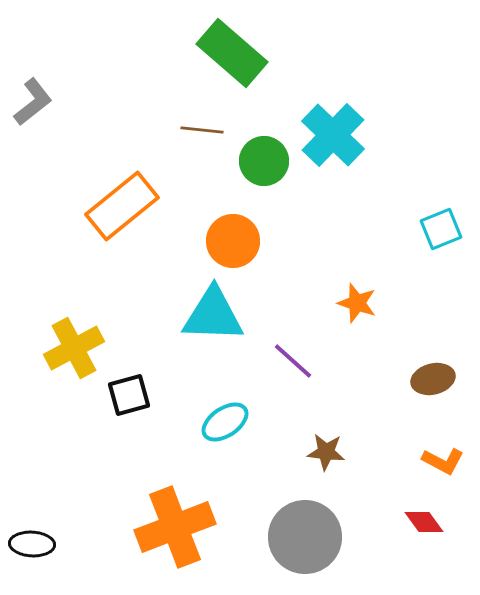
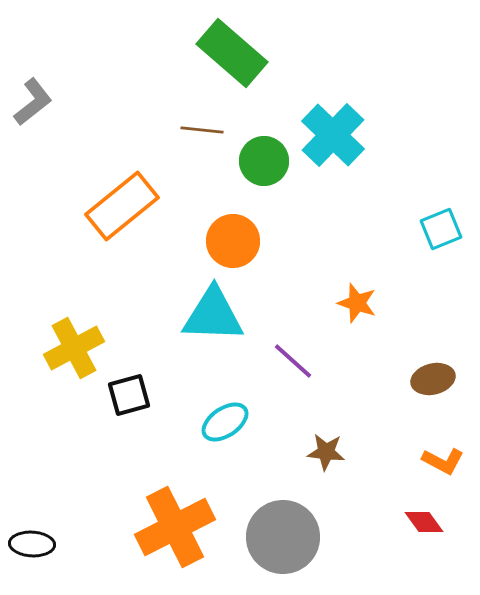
orange cross: rotated 6 degrees counterclockwise
gray circle: moved 22 px left
